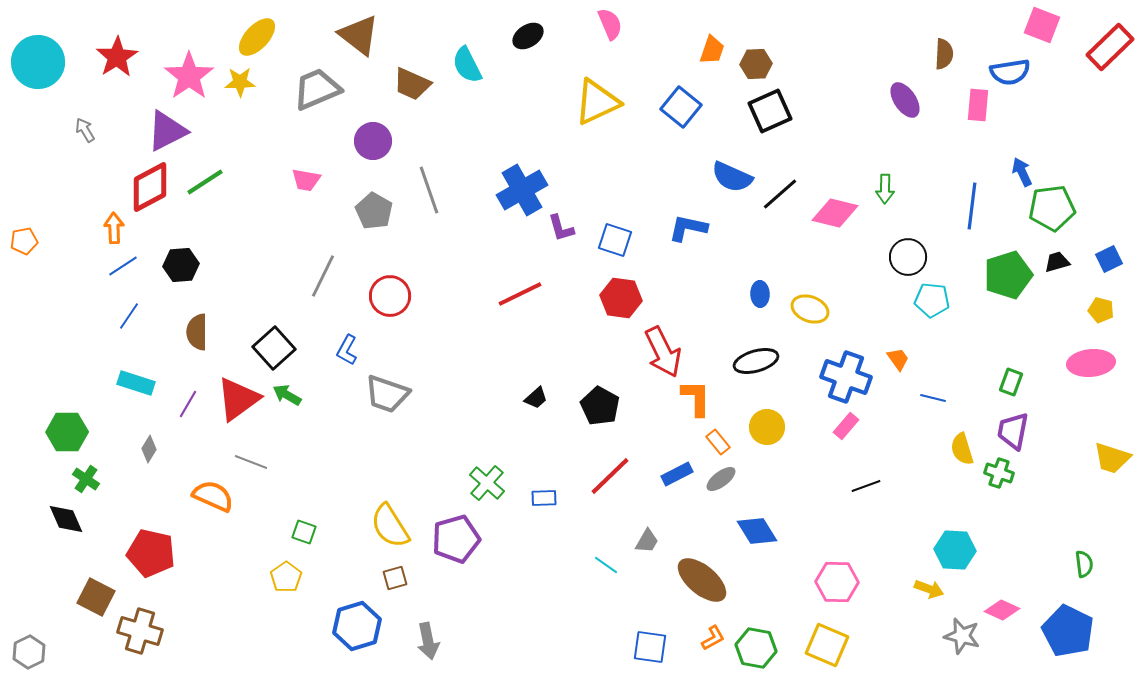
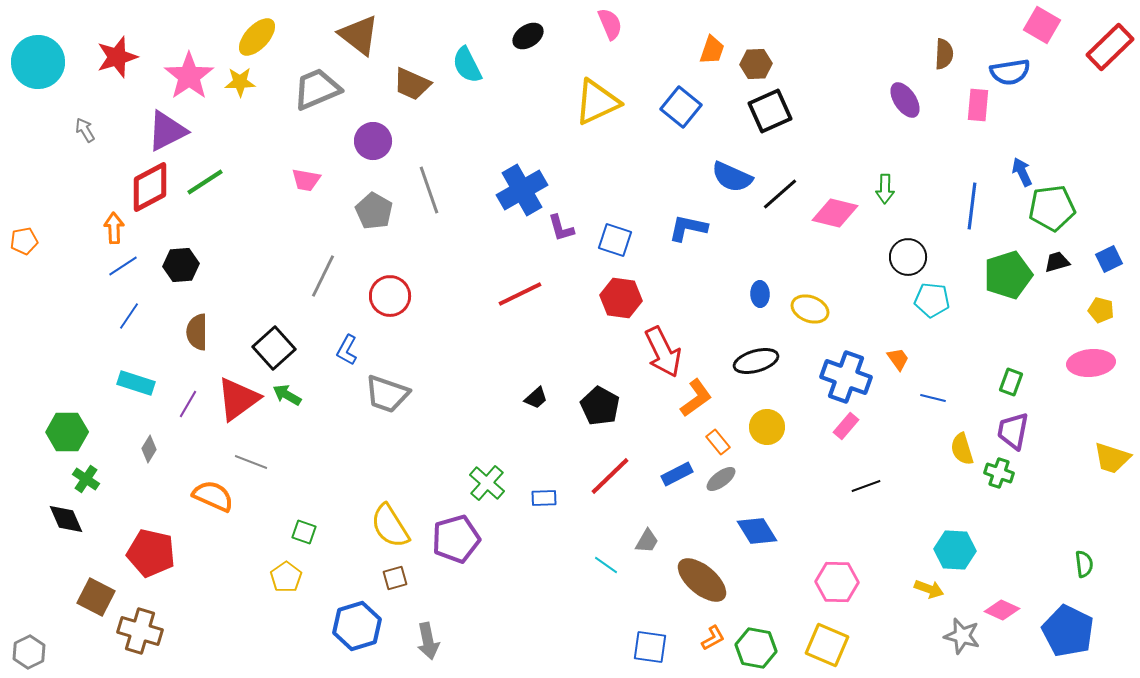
pink square at (1042, 25): rotated 9 degrees clockwise
red star at (117, 57): rotated 15 degrees clockwise
orange L-shape at (696, 398): rotated 54 degrees clockwise
